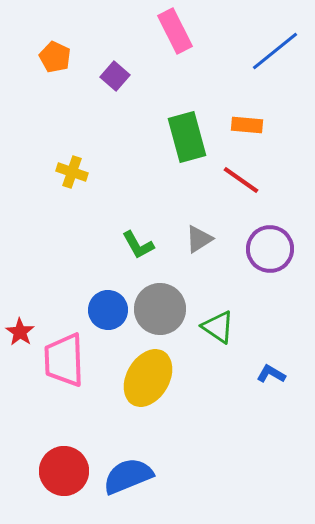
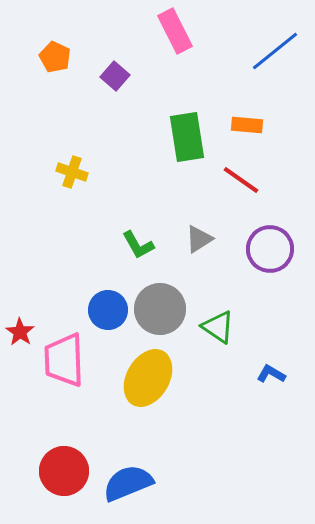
green rectangle: rotated 6 degrees clockwise
blue semicircle: moved 7 px down
